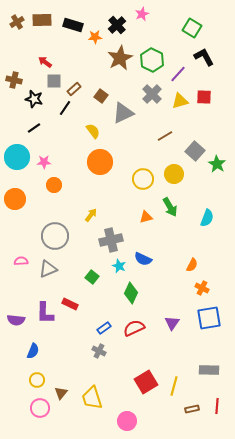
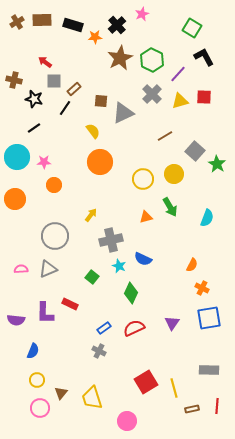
brown square at (101, 96): moved 5 px down; rotated 32 degrees counterclockwise
pink semicircle at (21, 261): moved 8 px down
yellow line at (174, 386): moved 2 px down; rotated 30 degrees counterclockwise
